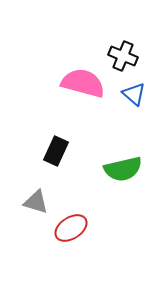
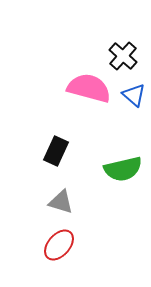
black cross: rotated 20 degrees clockwise
pink semicircle: moved 6 px right, 5 px down
blue triangle: moved 1 px down
gray triangle: moved 25 px right
red ellipse: moved 12 px left, 17 px down; rotated 16 degrees counterclockwise
